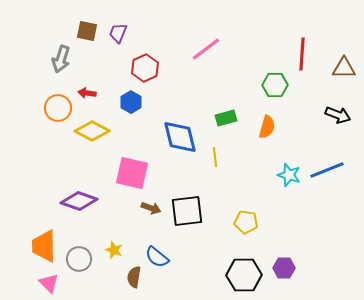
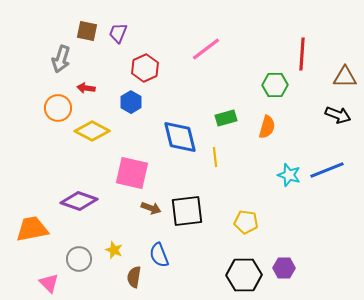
brown triangle: moved 1 px right, 9 px down
red arrow: moved 1 px left, 5 px up
orange trapezoid: moved 12 px left, 17 px up; rotated 80 degrees clockwise
blue semicircle: moved 2 px right, 2 px up; rotated 30 degrees clockwise
